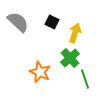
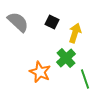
green cross: moved 4 px left
